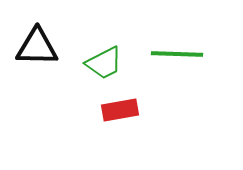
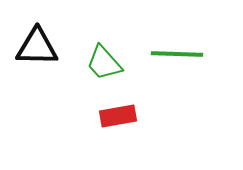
green trapezoid: rotated 75 degrees clockwise
red rectangle: moved 2 px left, 6 px down
